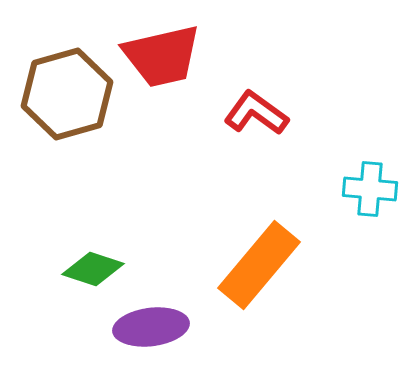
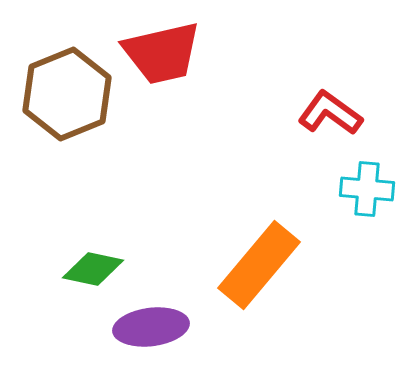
red trapezoid: moved 3 px up
brown hexagon: rotated 6 degrees counterclockwise
red L-shape: moved 74 px right
cyan cross: moved 3 px left
green diamond: rotated 6 degrees counterclockwise
